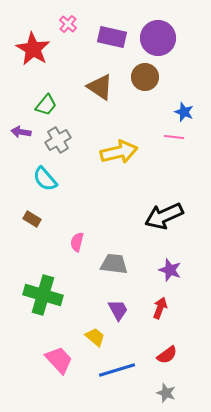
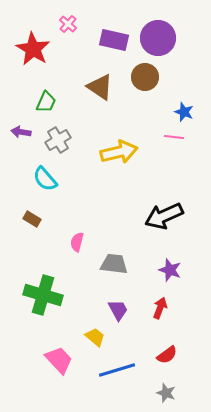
purple rectangle: moved 2 px right, 3 px down
green trapezoid: moved 3 px up; rotated 15 degrees counterclockwise
